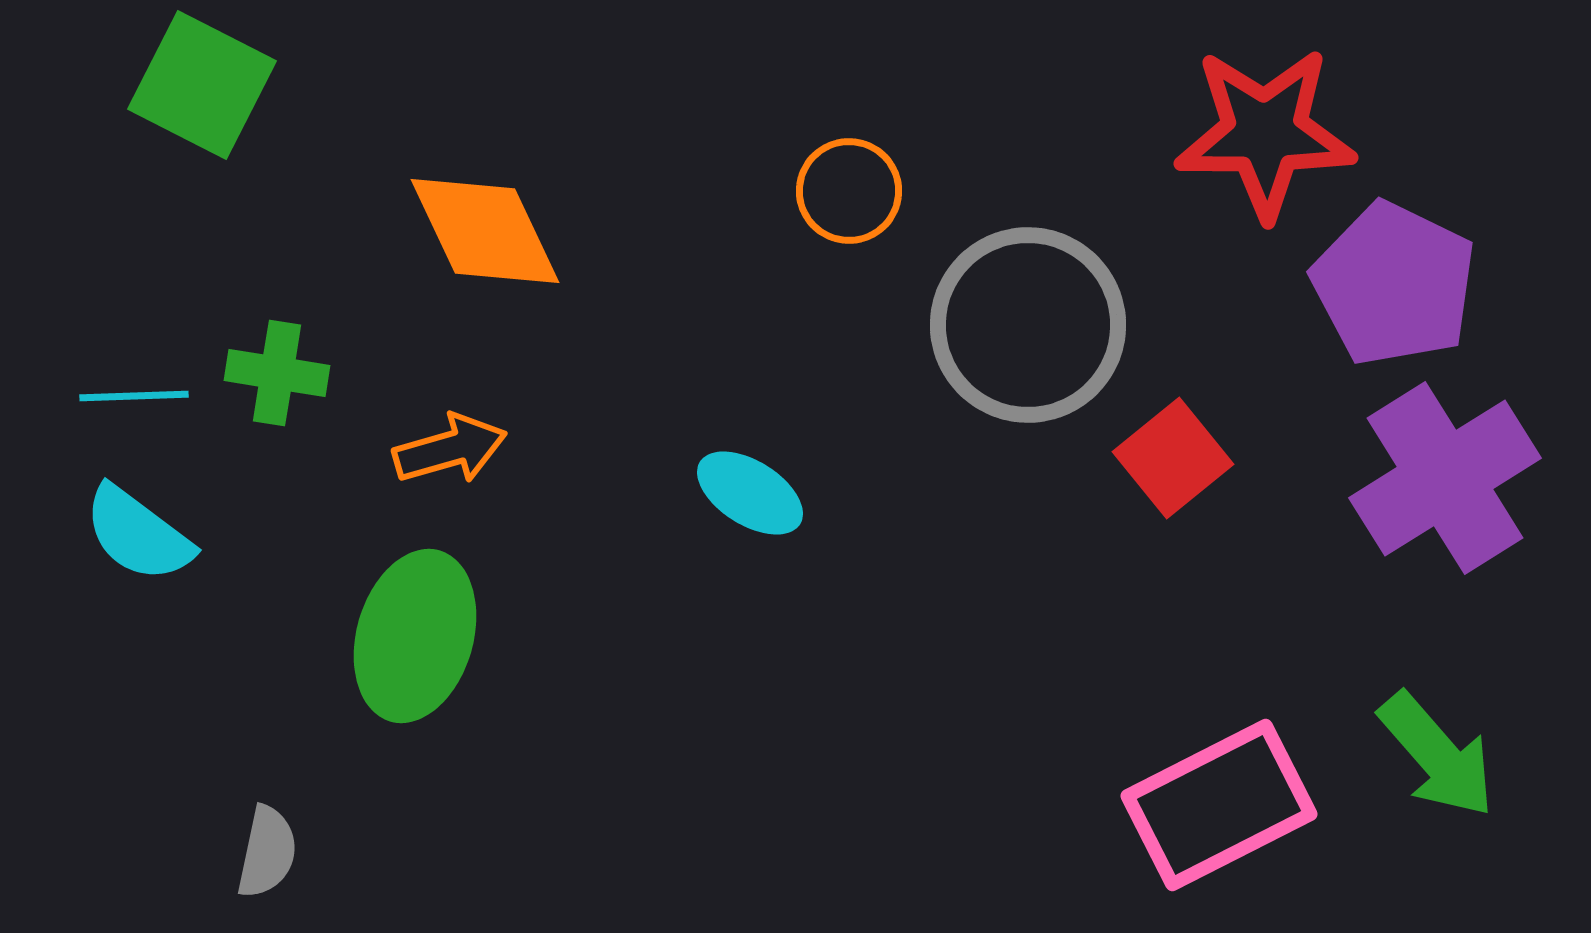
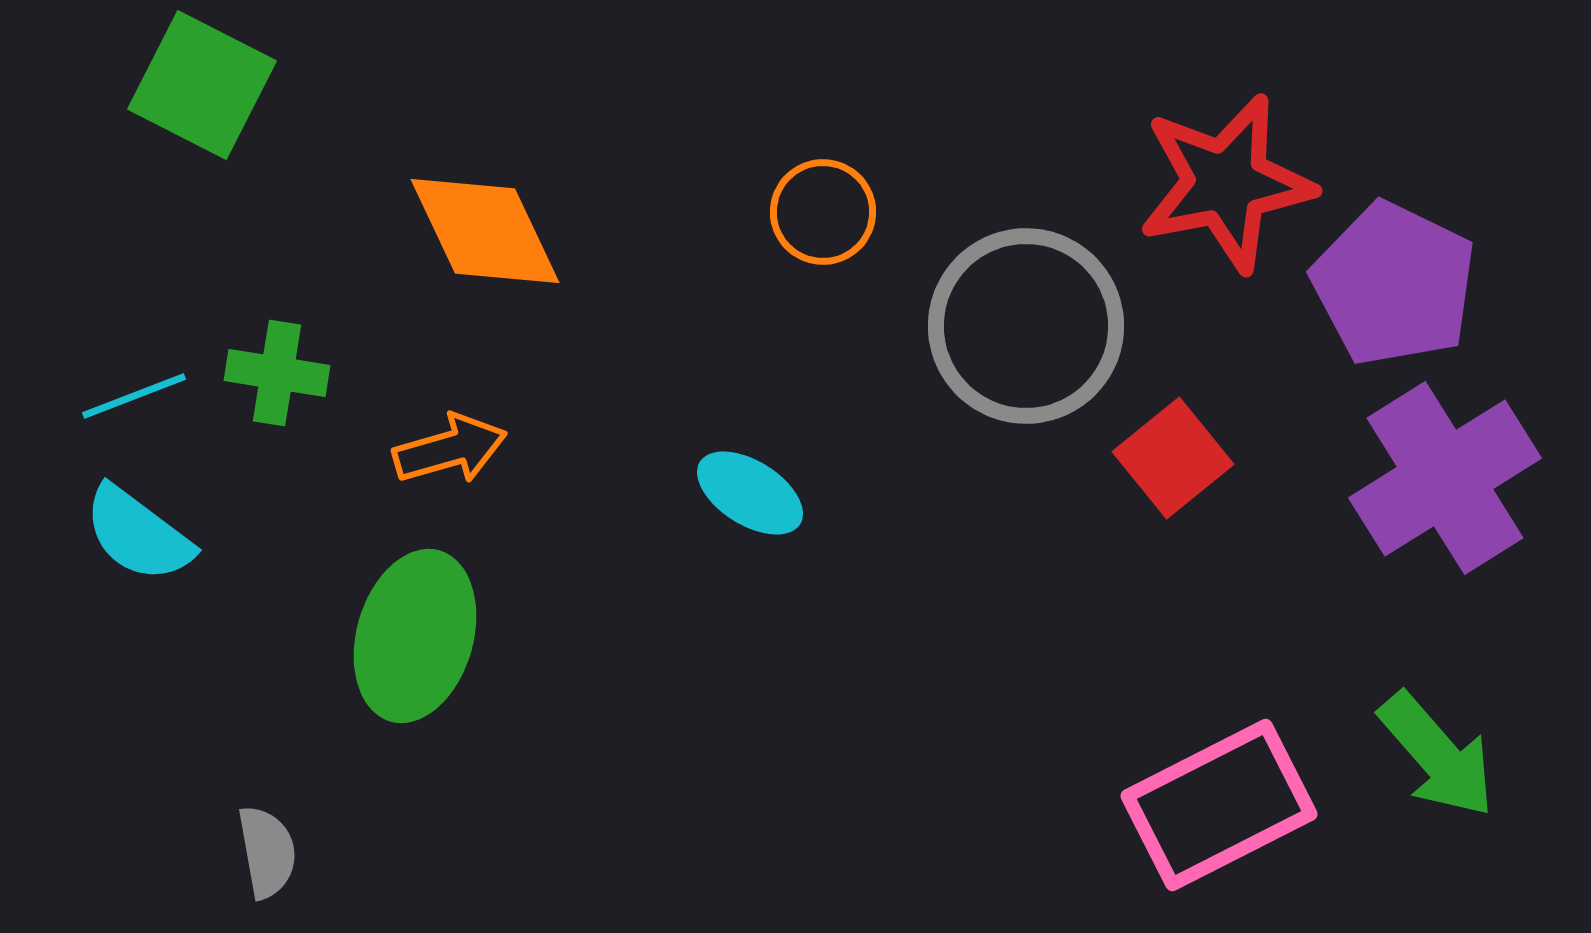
red star: moved 39 px left, 50 px down; rotated 11 degrees counterclockwise
orange circle: moved 26 px left, 21 px down
gray circle: moved 2 px left, 1 px down
cyan line: rotated 19 degrees counterclockwise
gray semicircle: rotated 22 degrees counterclockwise
